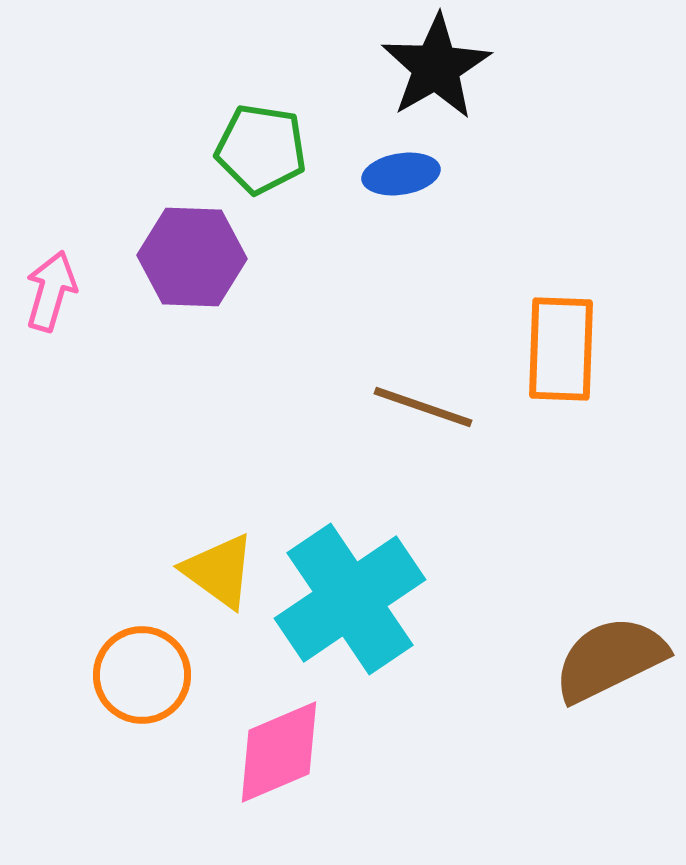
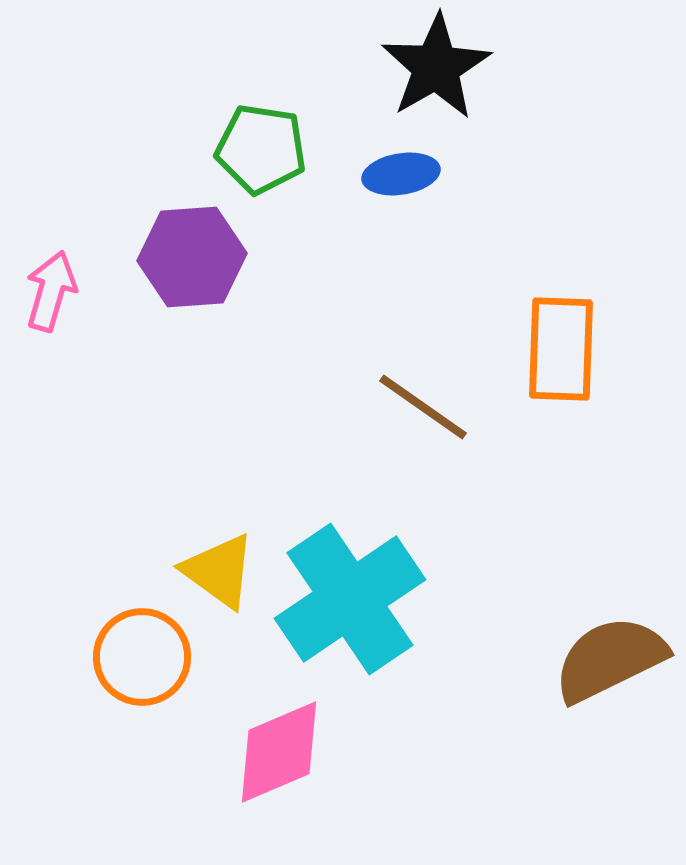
purple hexagon: rotated 6 degrees counterclockwise
brown line: rotated 16 degrees clockwise
orange circle: moved 18 px up
